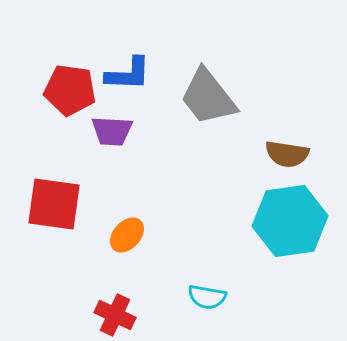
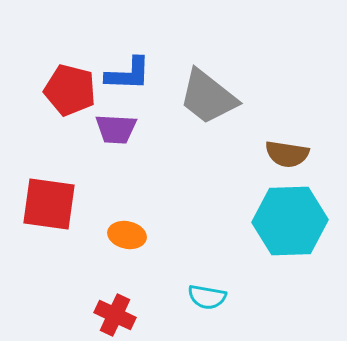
red pentagon: rotated 6 degrees clockwise
gray trapezoid: rotated 14 degrees counterclockwise
purple trapezoid: moved 4 px right, 2 px up
red square: moved 5 px left
cyan hexagon: rotated 6 degrees clockwise
orange ellipse: rotated 60 degrees clockwise
